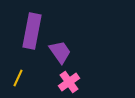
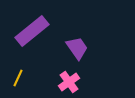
purple rectangle: rotated 40 degrees clockwise
purple trapezoid: moved 17 px right, 4 px up
